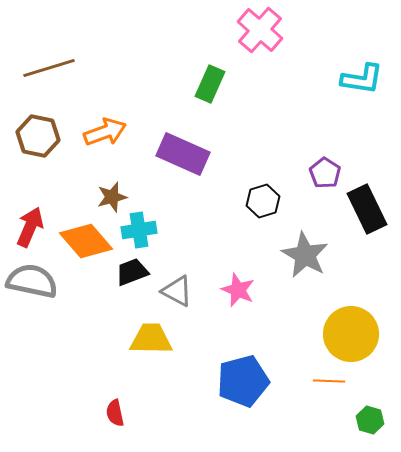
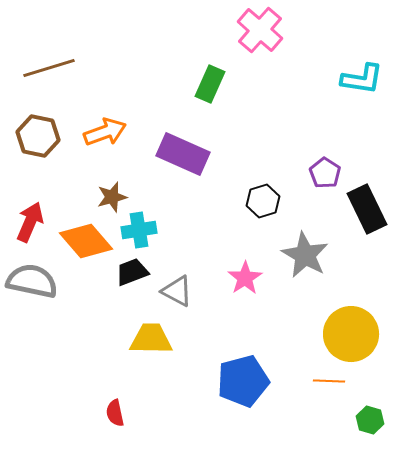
red arrow: moved 5 px up
pink star: moved 7 px right, 12 px up; rotated 16 degrees clockwise
